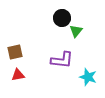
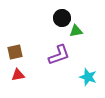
green triangle: rotated 40 degrees clockwise
purple L-shape: moved 3 px left, 5 px up; rotated 25 degrees counterclockwise
